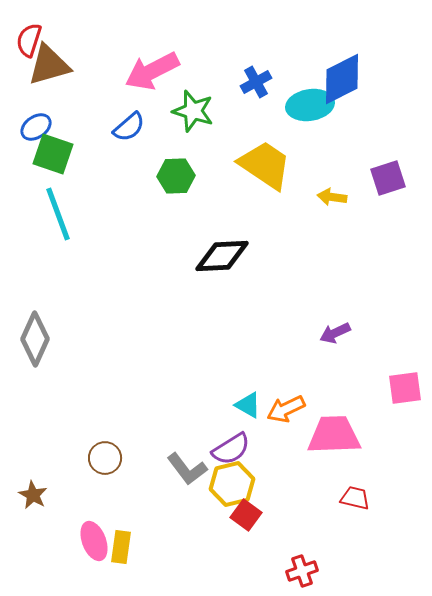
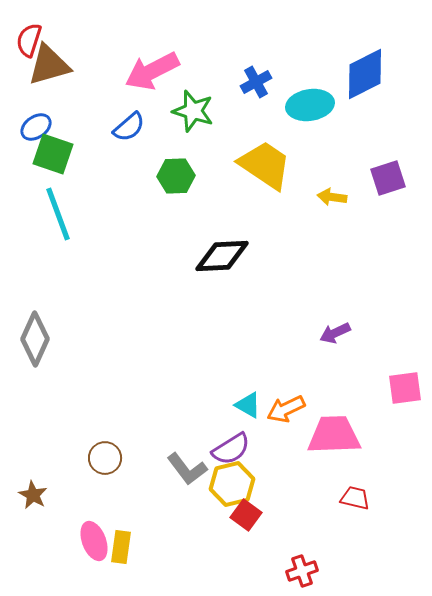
blue diamond: moved 23 px right, 5 px up
